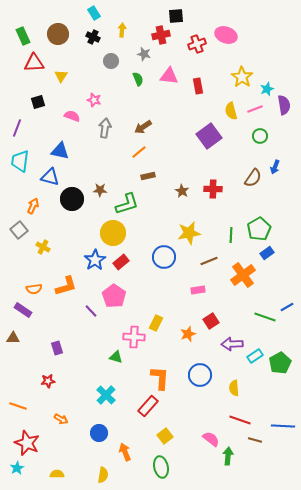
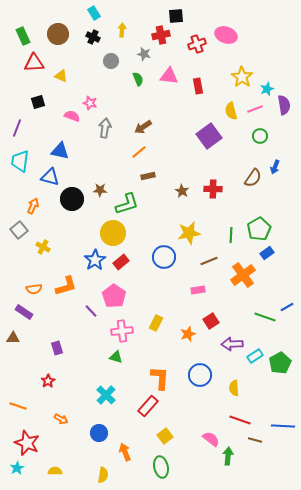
yellow triangle at (61, 76): rotated 40 degrees counterclockwise
pink star at (94, 100): moved 4 px left, 3 px down
purple rectangle at (23, 310): moved 1 px right, 2 px down
pink cross at (134, 337): moved 12 px left, 6 px up; rotated 10 degrees counterclockwise
red star at (48, 381): rotated 24 degrees counterclockwise
yellow semicircle at (57, 474): moved 2 px left, 3 px up
